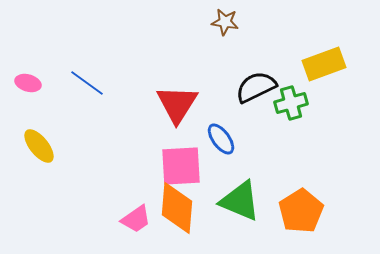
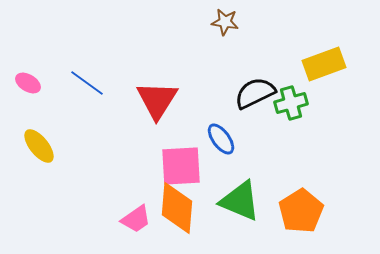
pink ellipse: rotated 15 degrees clockwise
black semicircle: moved 1 px left, 6 px down
red triangle: moved 20 px left, 4 px up
